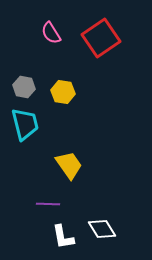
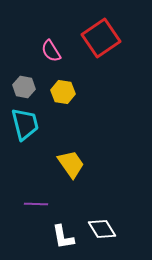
pink semicircle: moved 18 px down
yellow trapezoid: moved 2 px right, 1 px up
purple line: moved 12 px left
